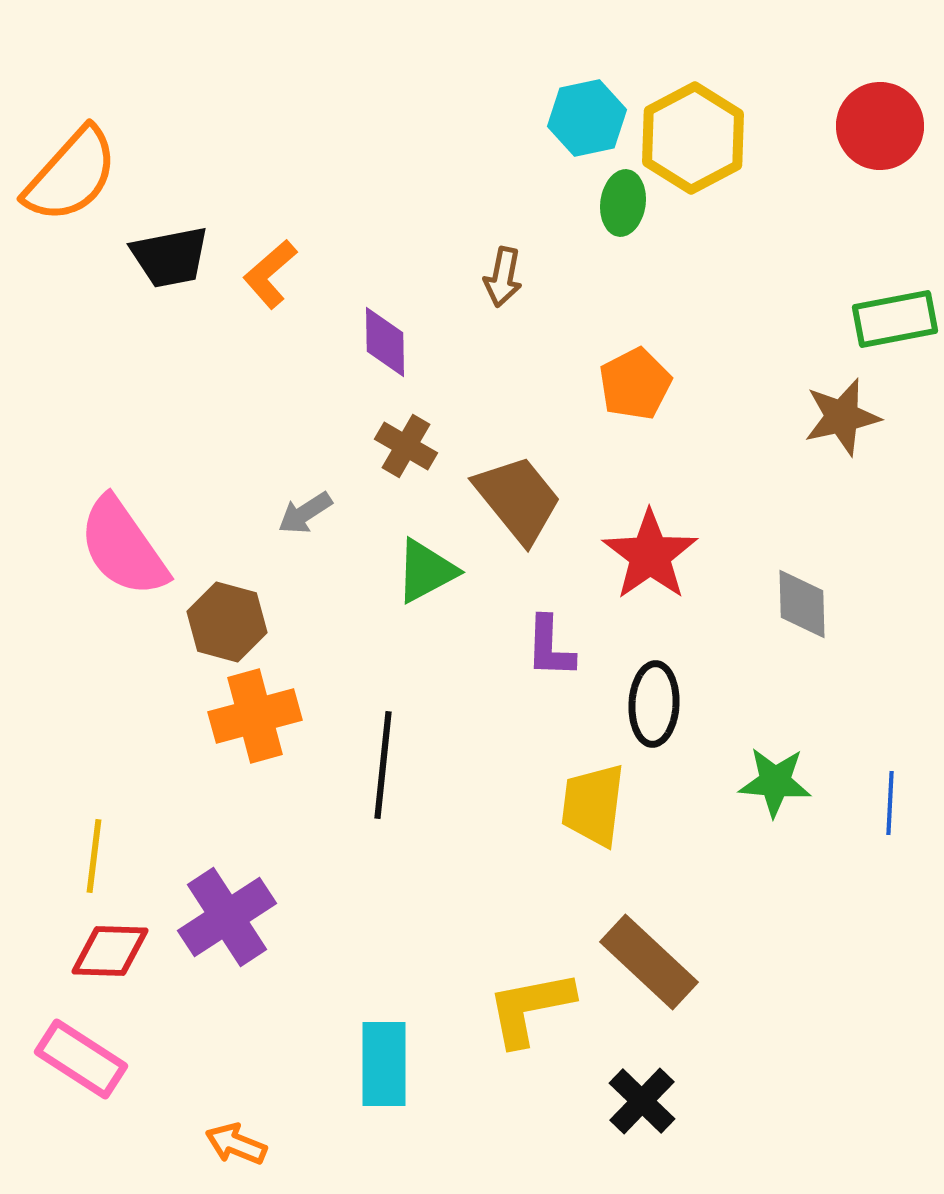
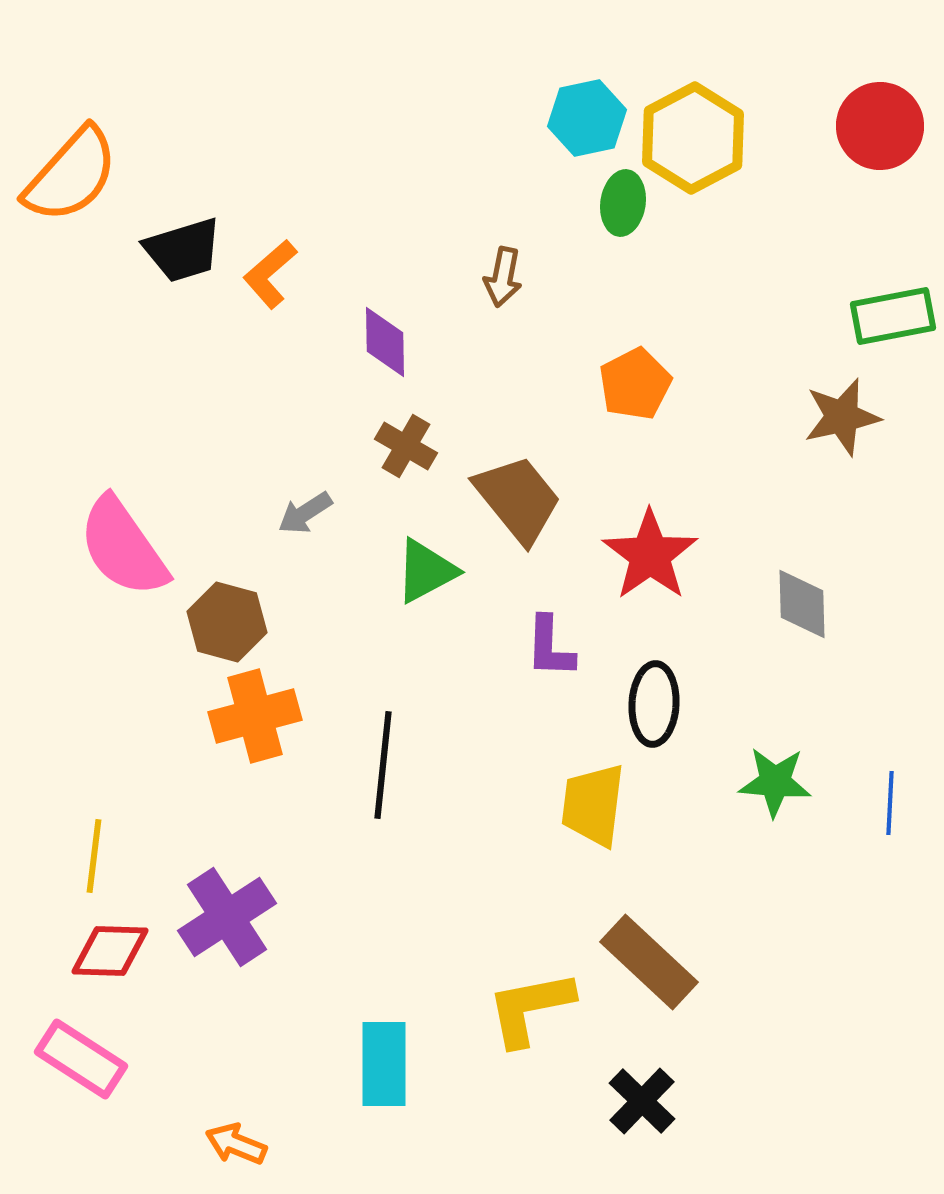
black trapezoid: moved 13 px right, 7 px up; rotated 6 degrees counterclockwise
green rectangle: moved 2 px left, 3 px up
